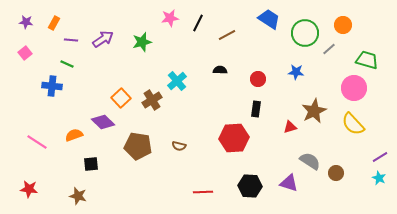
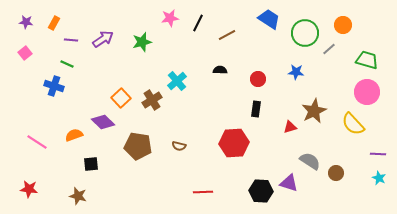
blue cross at (52, 86): moved 2 px right; rotated 12 degrees clockwise
pink circle at (354, 88): moved 13 px right, 4 px down
red hexagon at (234, 138): moved 5 px down
purple line at (380, 157): moved 2 px left, 3 px up; rotated 35 degrees clockwise
black hexagon at (250, 186): moved 11 px right, 5 px down
